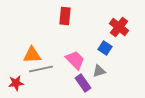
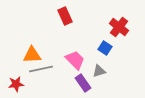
red rectangle: rotated 30 degrees counterclockwise
red star: moved 1 px down
